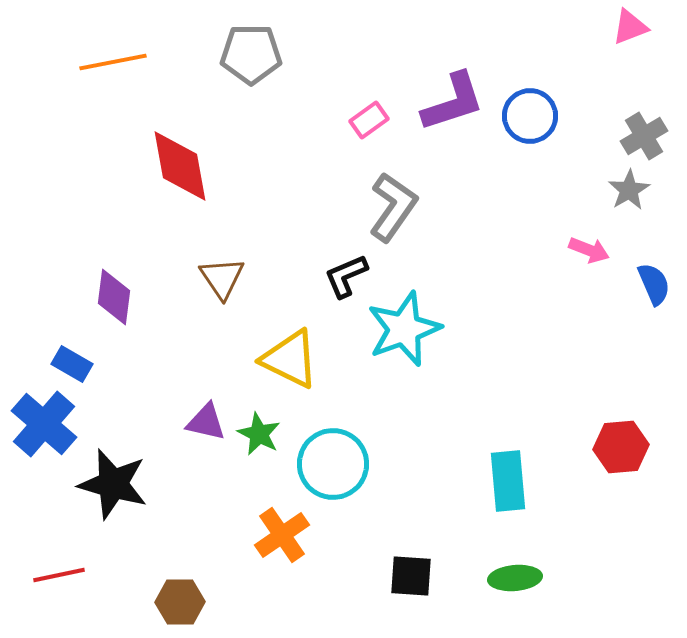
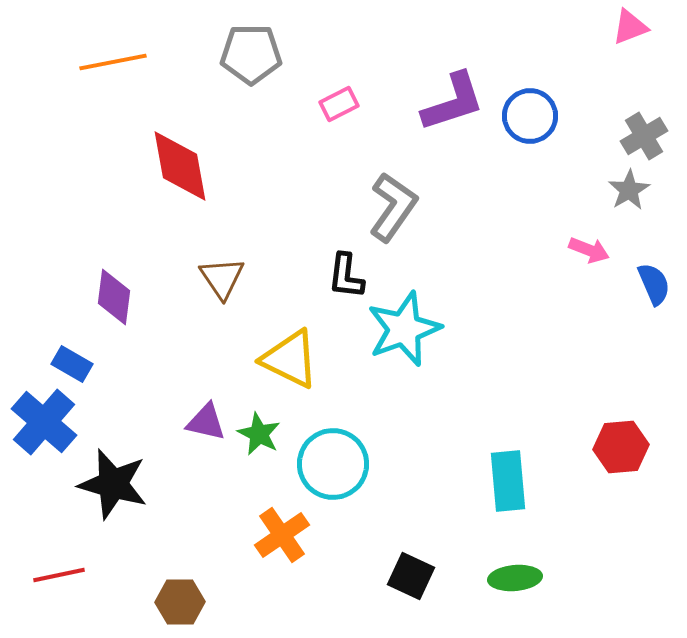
pink rectangle: moved 30 px left, 16 px up; rotated 9 degrees clockwise
black L-shape: rotated 60 degrees counterclockwise
blue cross: moved 2 px up
black square: rotated 21 degrees clockwise
